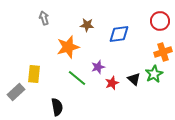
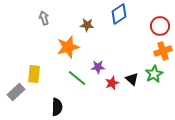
red circle: moved 5 px down
blue diamond: moved 20 px up; rotated 25 degrees counterclockwise
orange cross: moved 1 px up
purple star: rotated 16 degrees clockwise
black triangle: moved 2 px left
black semicircle: rotated 12 degrees clockwise
